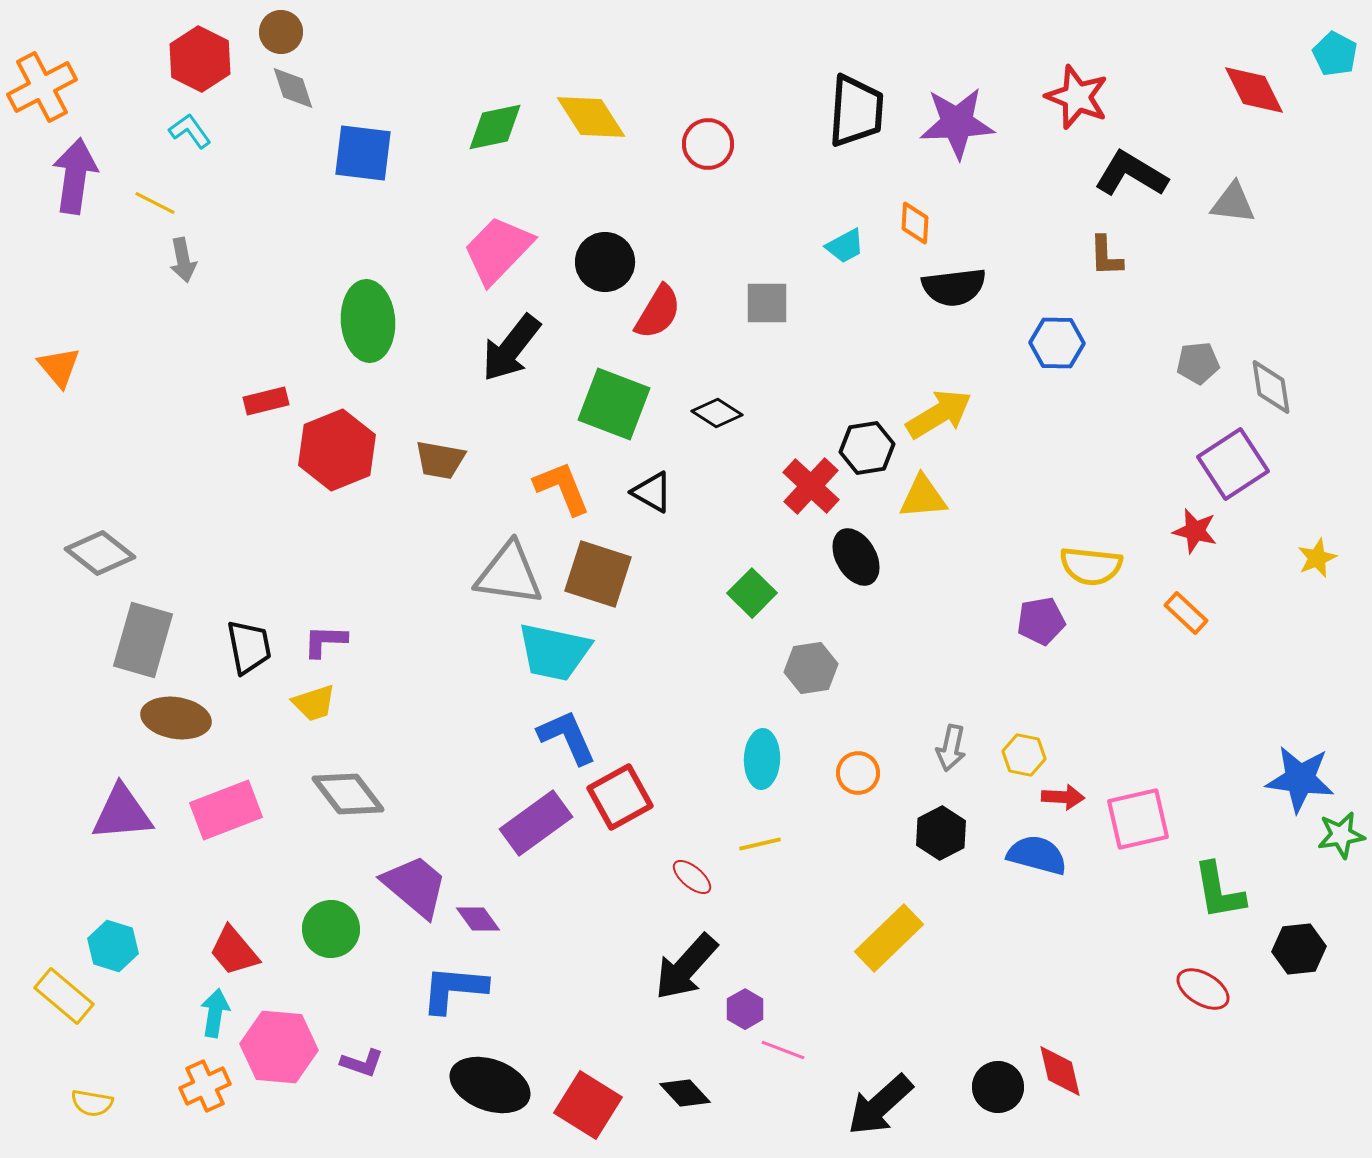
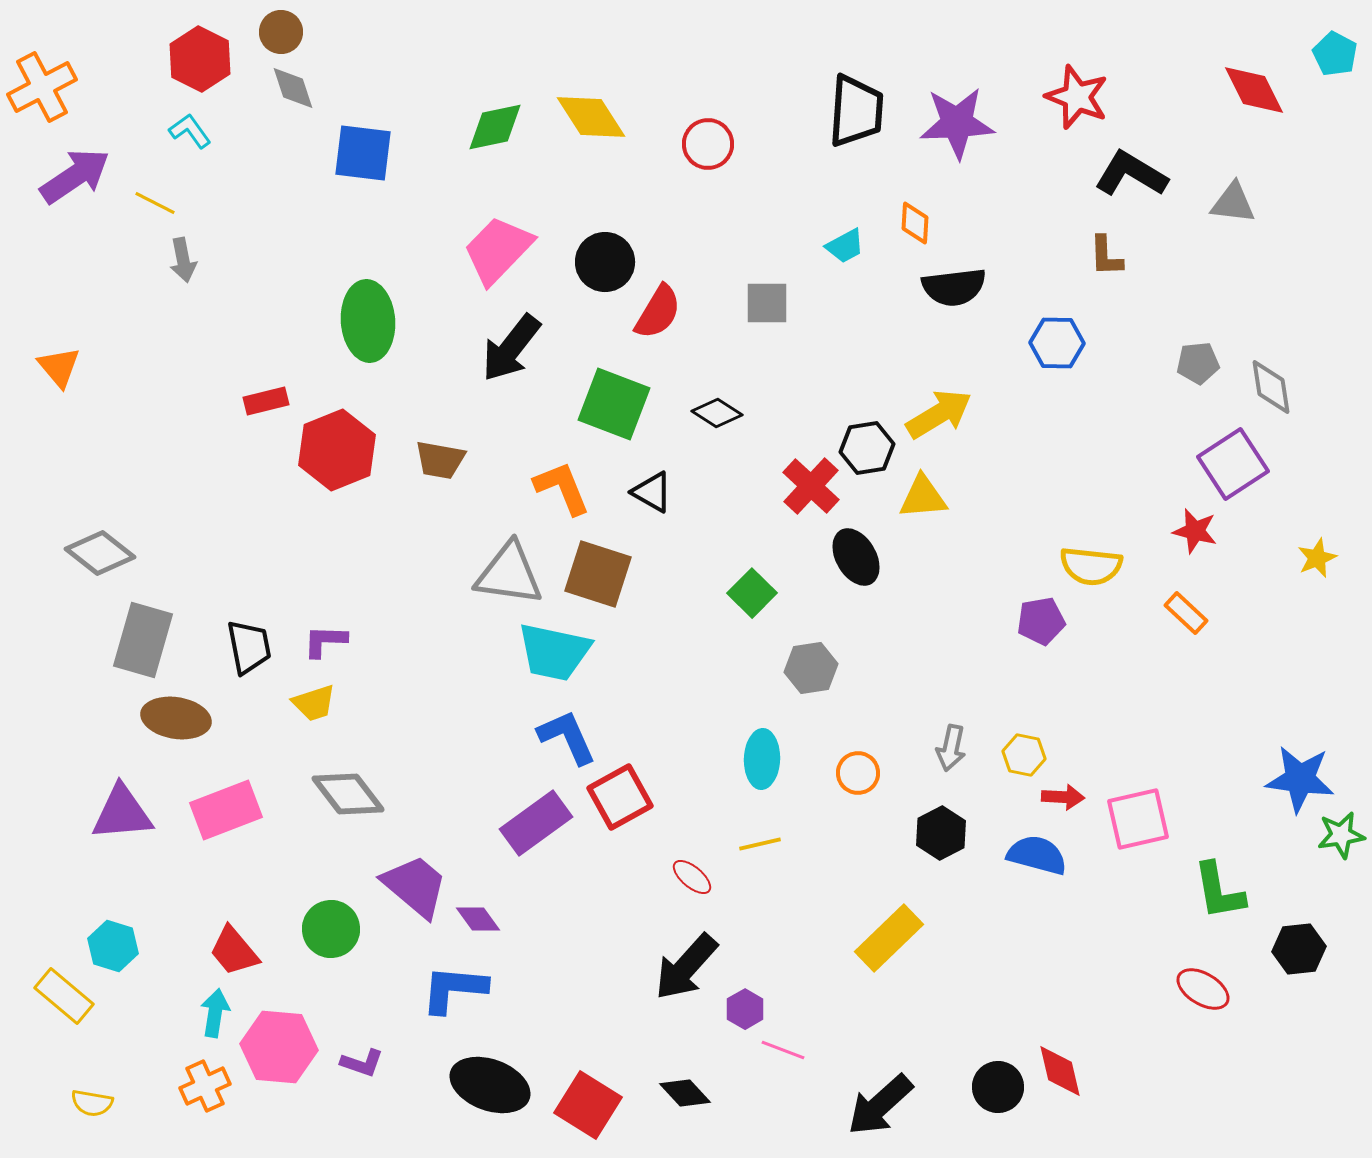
purple arrow at (75, 176): rotated 48 degrees clockwise
